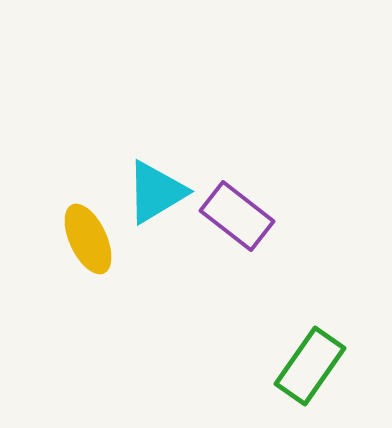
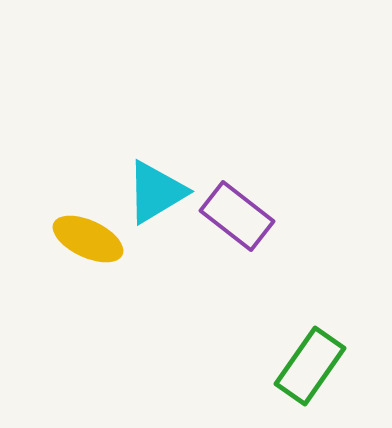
yellow ellipse: rotated 40 degrees counterclockwise
